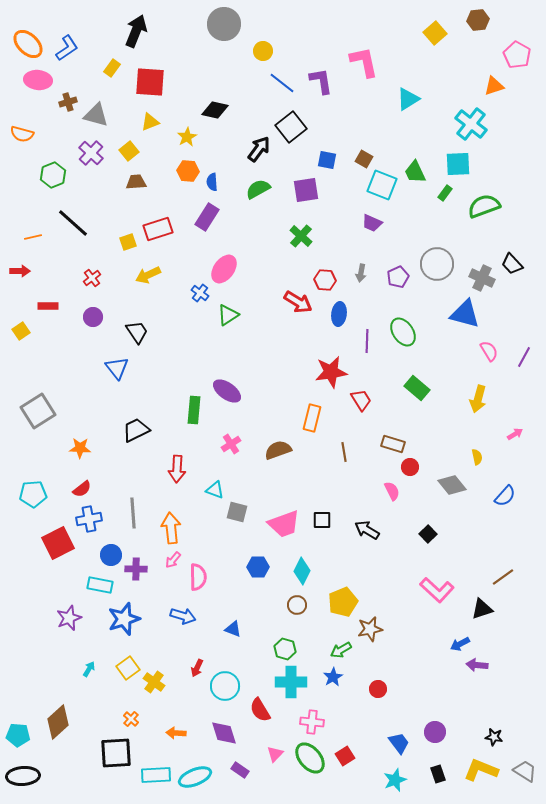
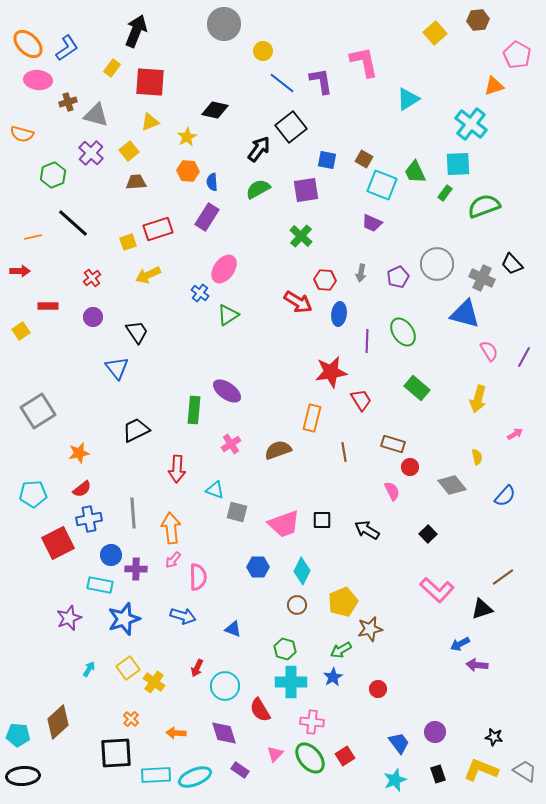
orange star at (80, 448): moved 1 px left, 5 px down; rotated 15 degrees counterclockwise
